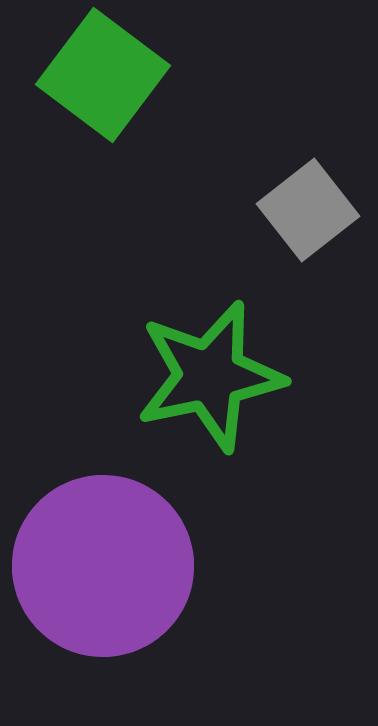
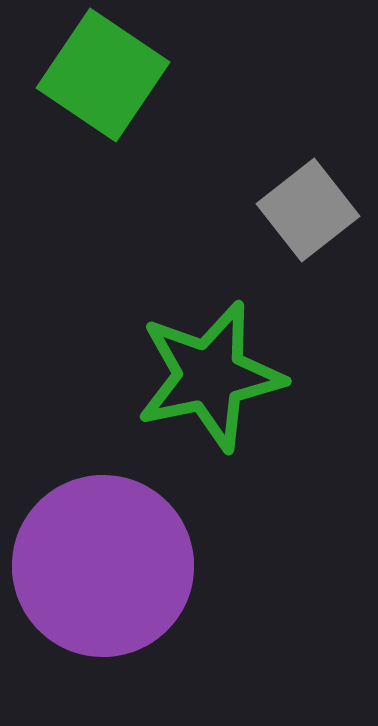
green square: rotated 3 degrees counterclockwise
